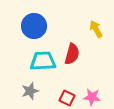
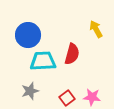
blue circle: moved 6 px left, 9 px down
red square: rotated 28 degrees clockwise
